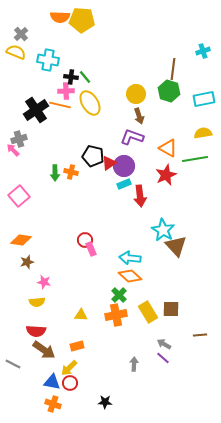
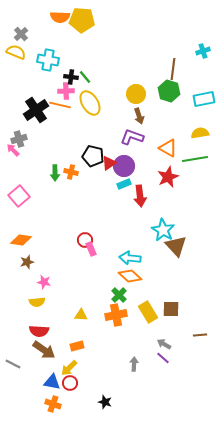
yellow semicircle at (203, 133): moved 3 px left
red star at (166, 175): moved 2 px right, 2 px down
red semicircle at (36, 331): moved 3 px right
black star at (105, 402): rotated 16 degrees clockwise
